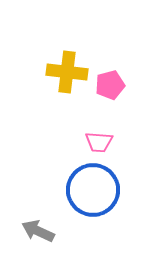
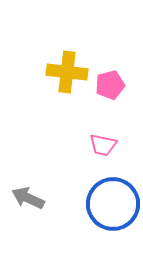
pink trapezoid: moved 4 px right, 3 px down; rotated 8 degrees clockwise
blue circle: moved 20 px right, 14 px down
gray arrow: moved 10 px left, 33 px up
